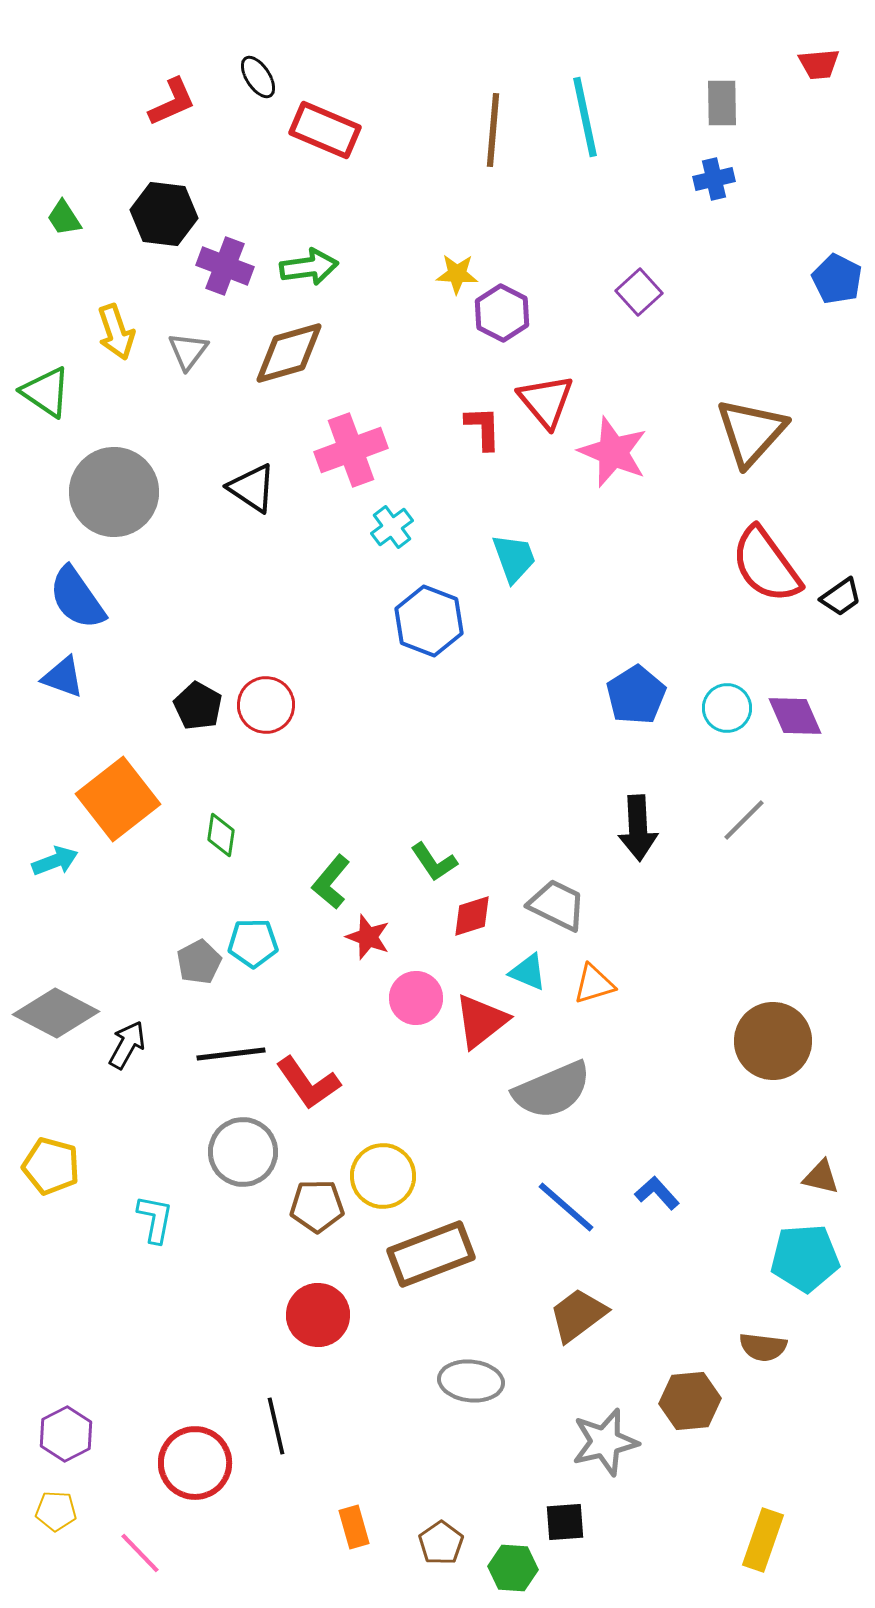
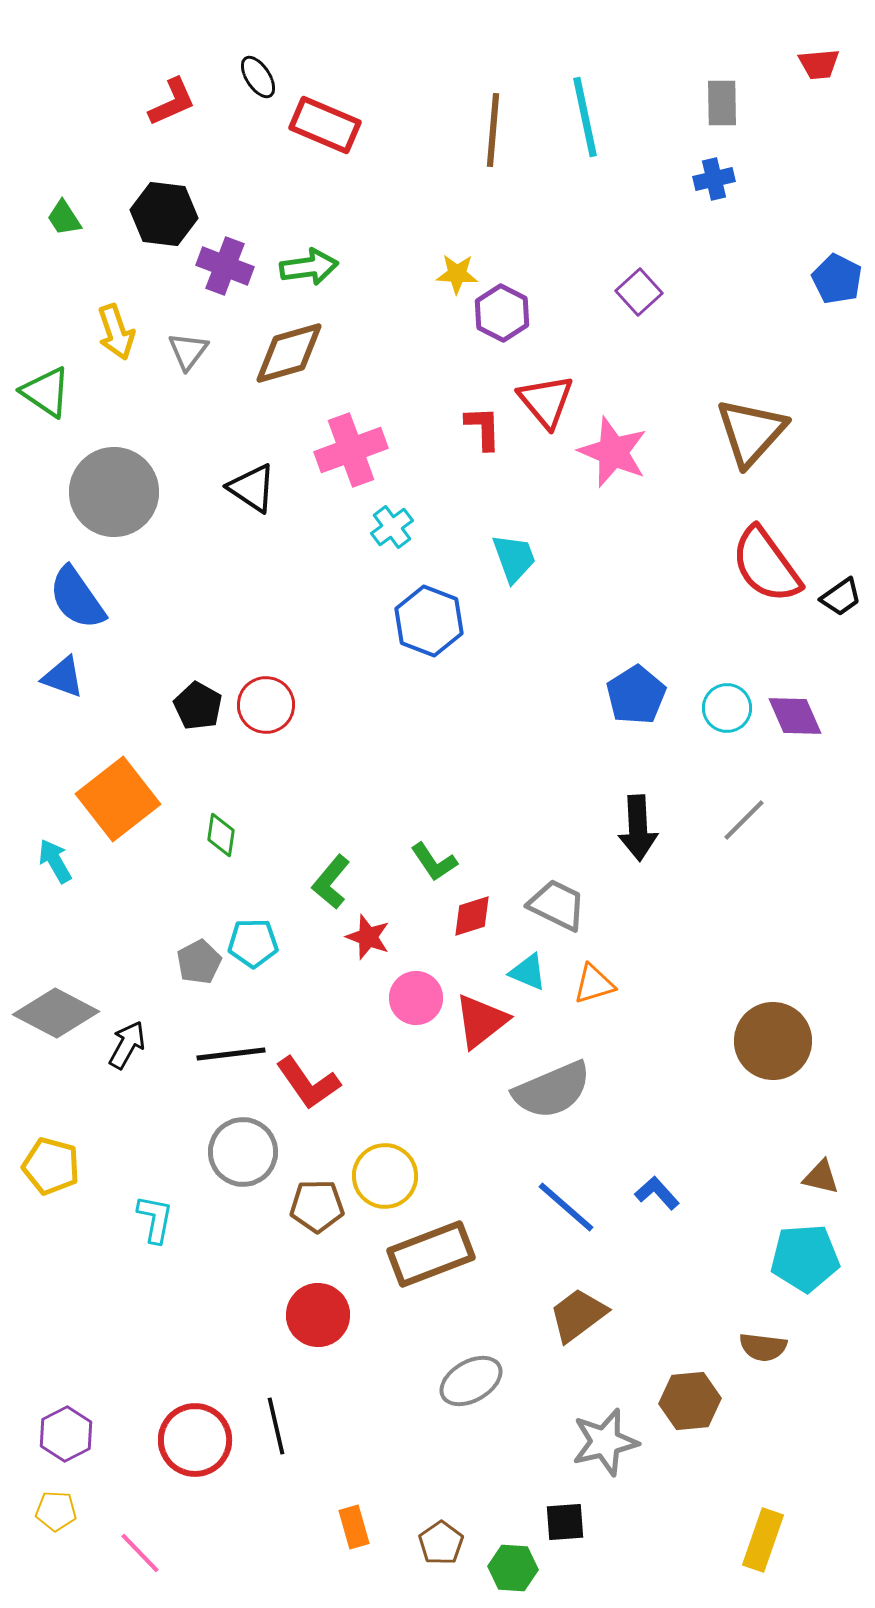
red rectangle at (325, 130): moved 5 px up
cyan arrow at (55, 861): rotated 99 degrees counterclockwise
yellow circle at (383, 1176): moved 2 px right
gray ellipse at (471, 1381): rotated 36 degrees counterclockwise
red circle at (195, 1463): moved 23 px up
